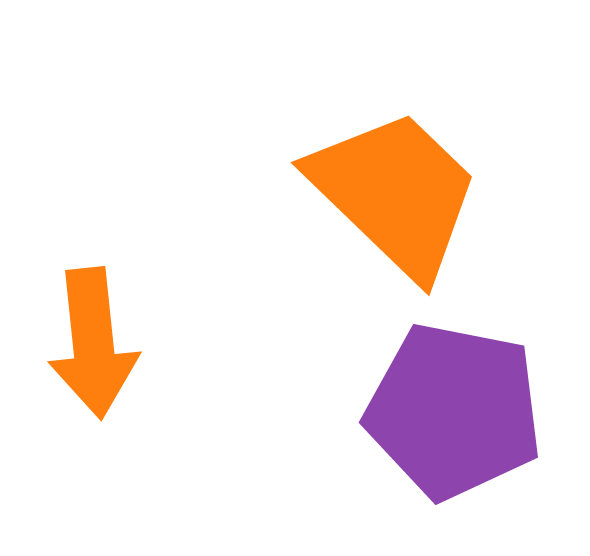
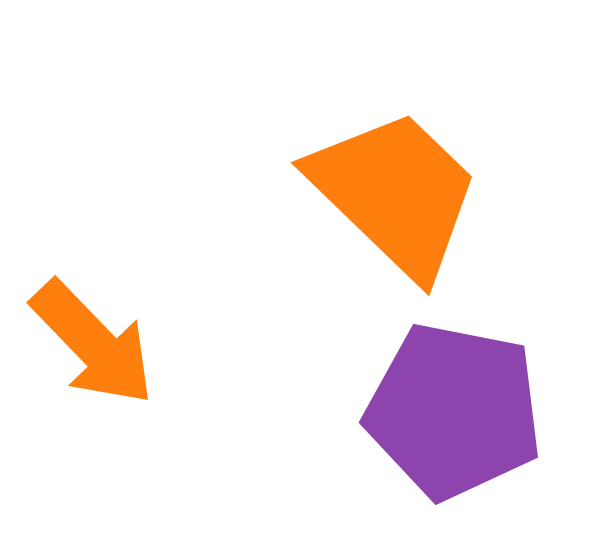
orange arrow: rotated 38 degrees counterclockwise
